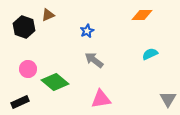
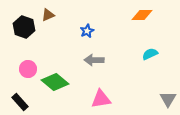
gray arrow: rotated 36 degrees counterclockwise
black rectangle: rotated 72 degrees clockwise
